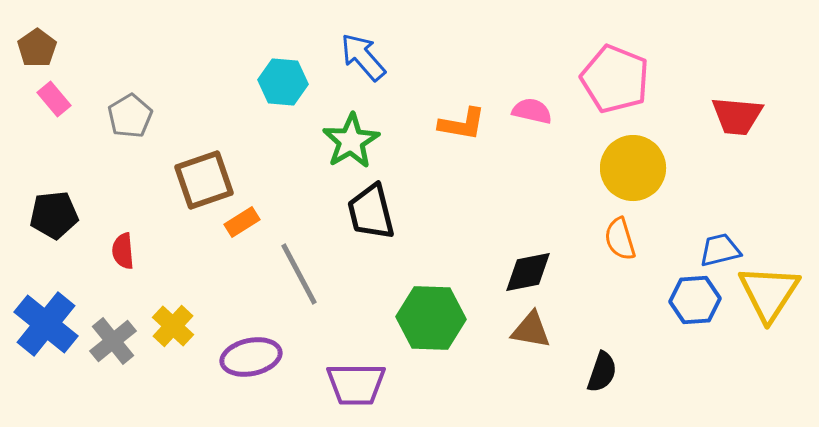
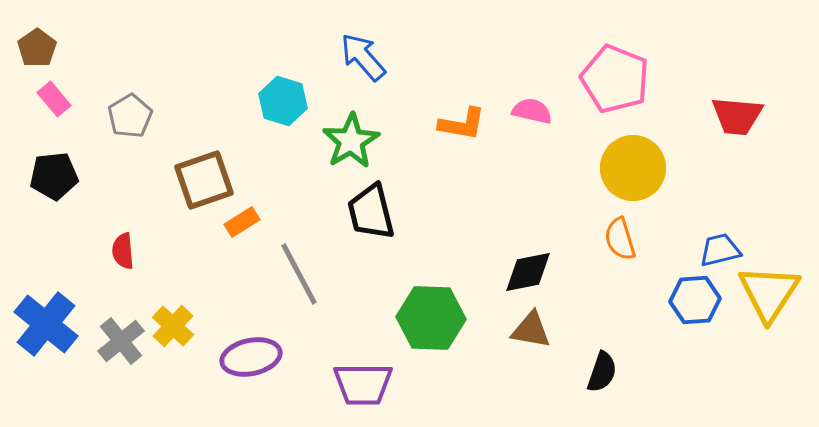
cyan hexagon: moved 19 px down; rotated 12 degrees clockwise
black pentagon: moved 39 px up
gray cross: moved 8 px right
purple trapezoid: moved 7 px right
